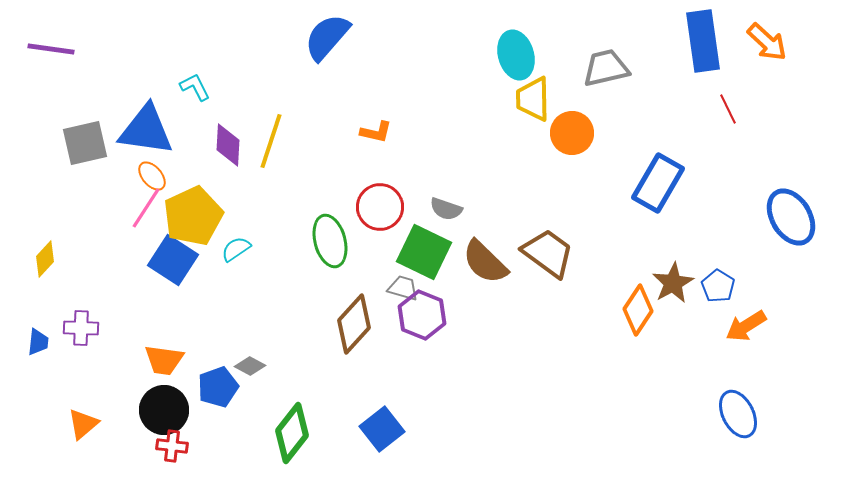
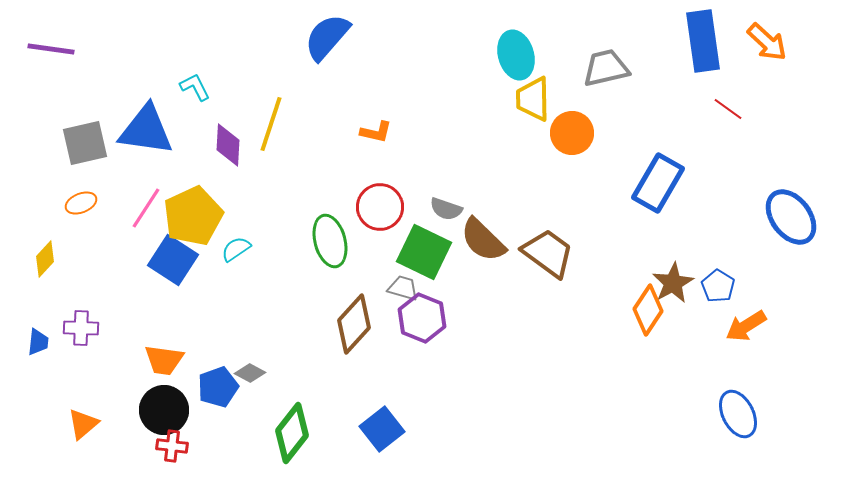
red line at (728, 109): rotated 28 degrees counterclockwise
yellow line at (271, 141): moved 17 px up
orange ellipse at (152, 176): moved 71 px left, 27 px down; rotated 72 degrees counterclockwise
blue ellipse at (791, 217): rotated 6 degrees counterclockwise
brown semicircle at (485, 262): moved 2 px left, 22 px up
orange diamond at (638, 310): moved 10 px right
purple hexagon at (422, 315): moved 3 px down
gray diamond at (250, 366): moved 7 px down
